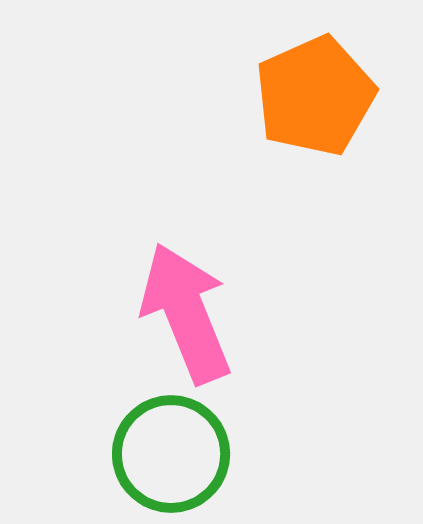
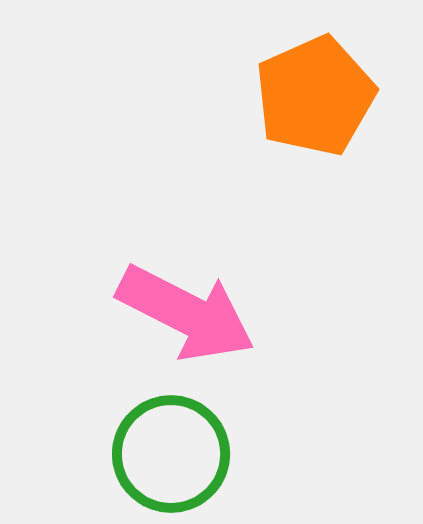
pink arrow: rotated 139 degrees clockwise
